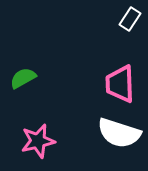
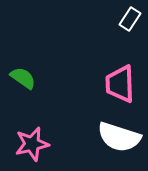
green semicircle: rotated 64 degrees clockwise
white semicircle: moved 4 px down
pink star: moved 6 px left, 3 px down
